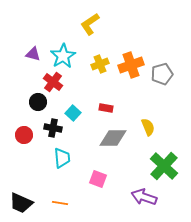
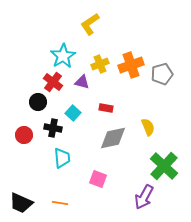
purple triangle: moved 49 px right, 28 px down
gray diamond: rotated 12 degrees counterclockwise
purple arrow: rotated 80 degrees counterclockwise
